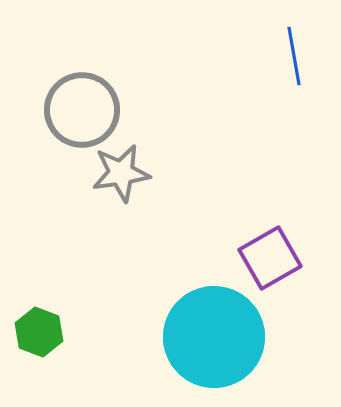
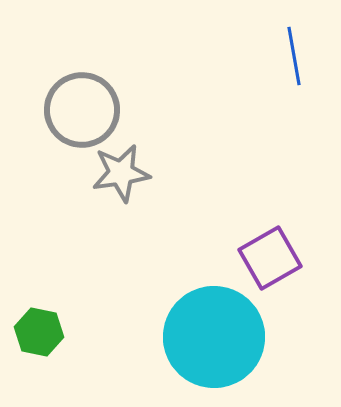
green hexagon: rotated 9 degrees counterclockwise
